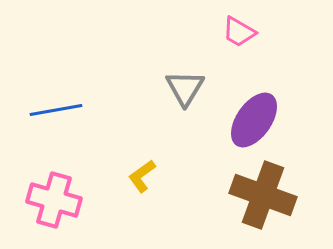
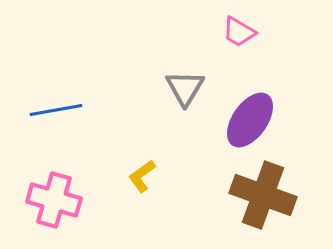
purple ellipse: moved 4 px left
